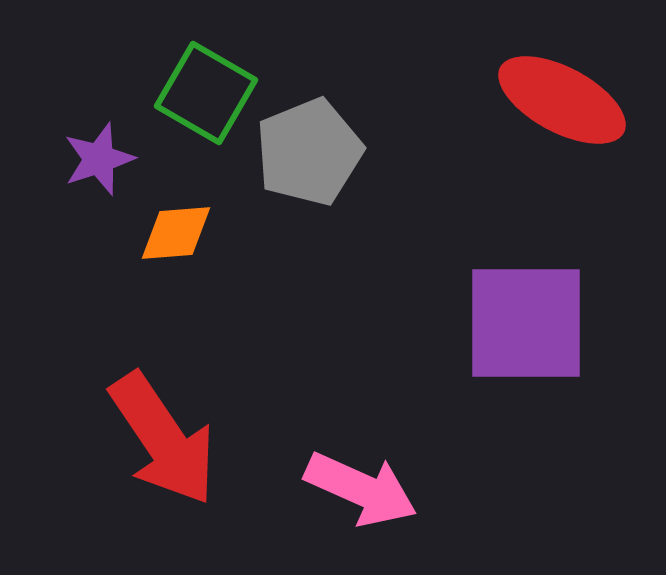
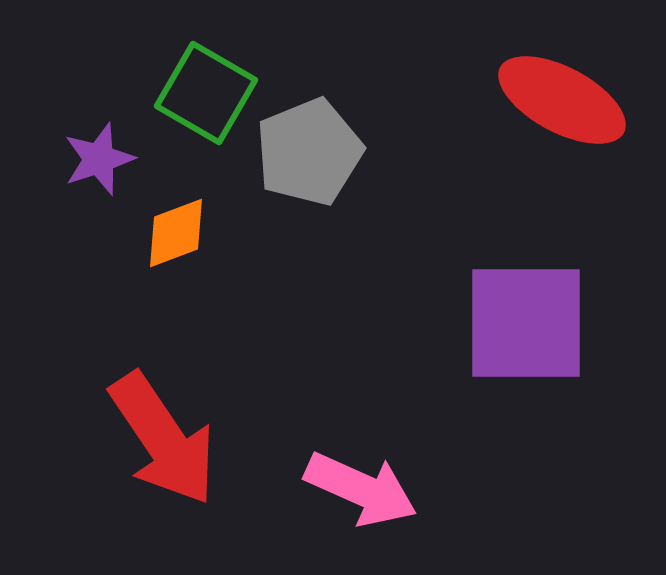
orange diamond: rotated 16 degrees counterclockwise
